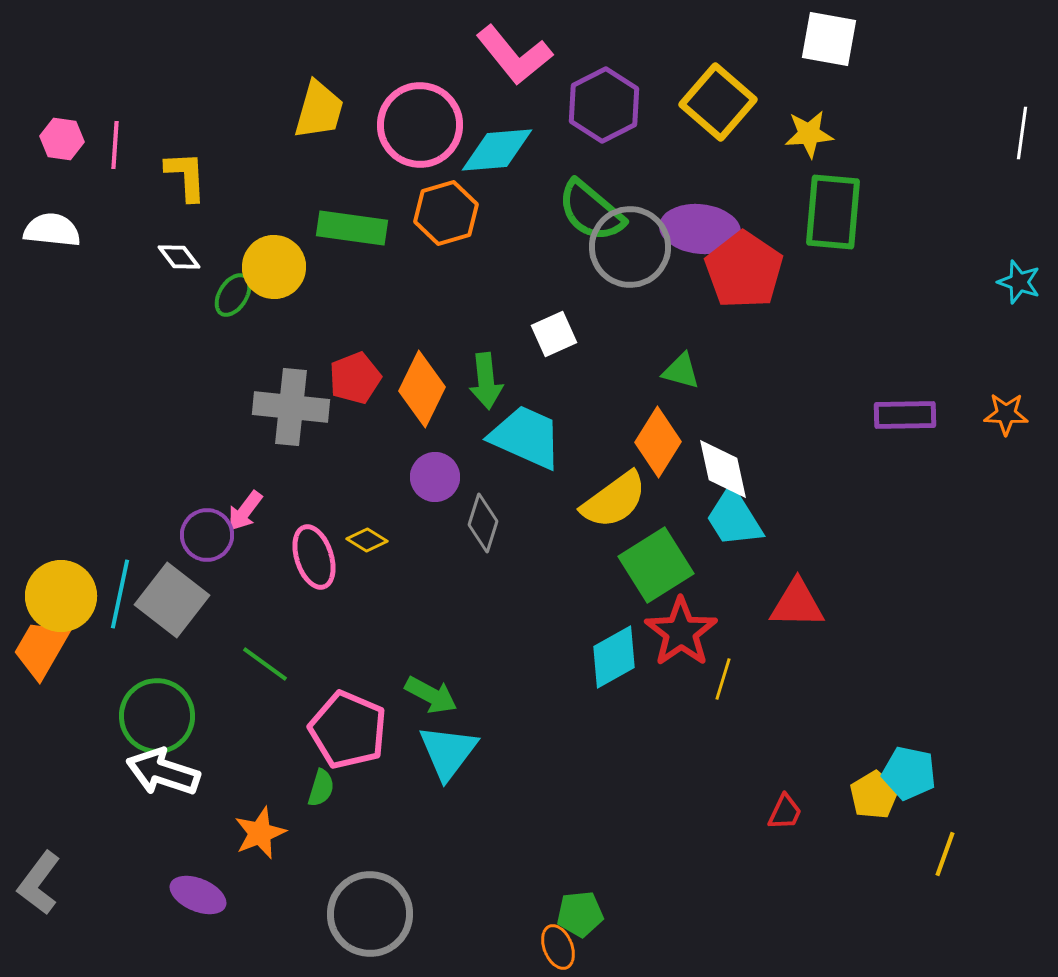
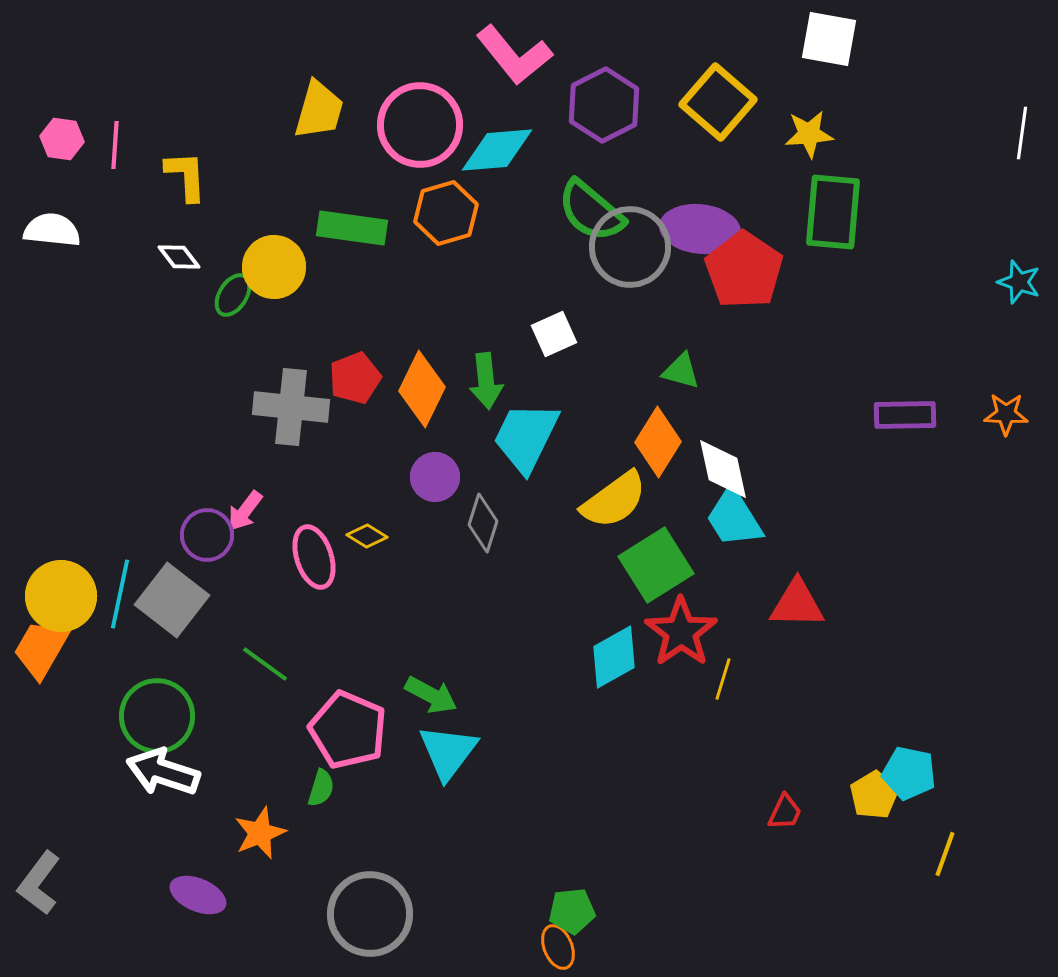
cyan trapezoid at (526, 437): rotated 88 degrees counterclockwise
yellow diamond at (367, 540): moved 4 px up
green pentagon at (580, 914): moved 8 px left, 3 px up
